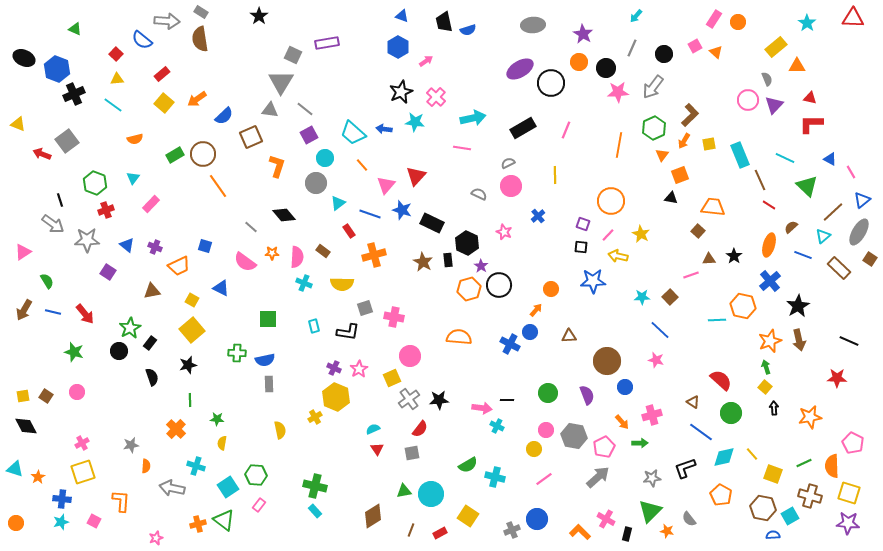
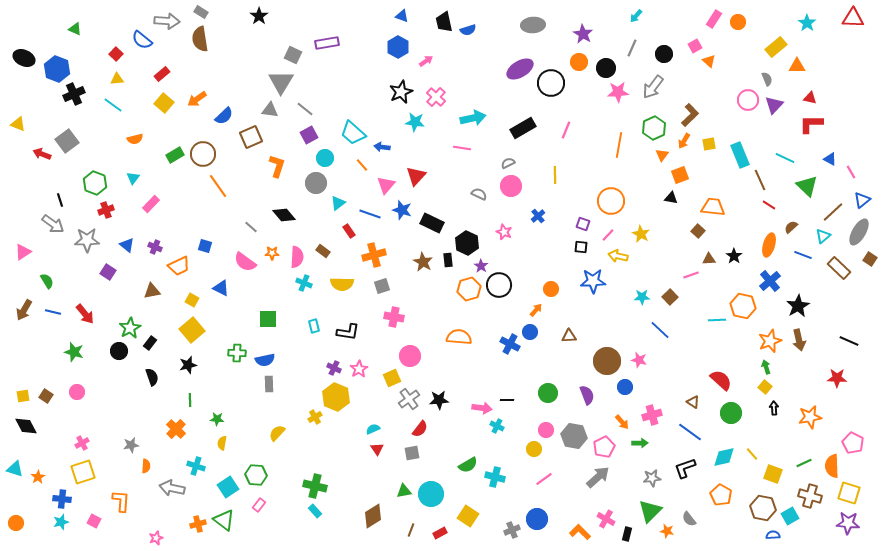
orange triangle at (716, 52): moved 7 px left, 9 px down
blue arrow at (384, 129): moved 2 px left, 18 px down
gray square at (365, 308): moved 17 px right, 22 px up
pink star at (656, 360): moved 17 px left
yellow semicircle at (280, 430): moved 3 px left, 3 px down; rotated 126 degrees counterclockwise
blue line at (701, 432): moved 11 px left
